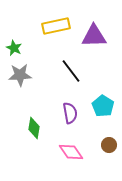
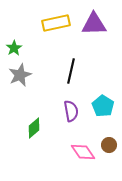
yellow rectangle: moved 3 px up
purple triangle: moved 12 px up
green star: rotated 14 degrees clockwise
black line: rotated 50 degrees clockwise
gray star: rotated 20 degrees counterclockwise
purple semicircle: moved 1 px right, 2 px up
green diamond: rotated 40 degrees clockwise
pink diamond: moved 12 px right
